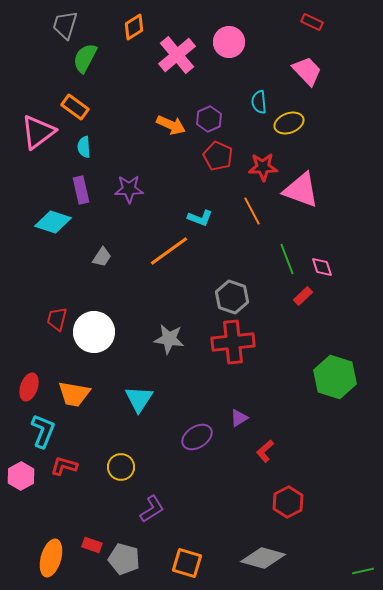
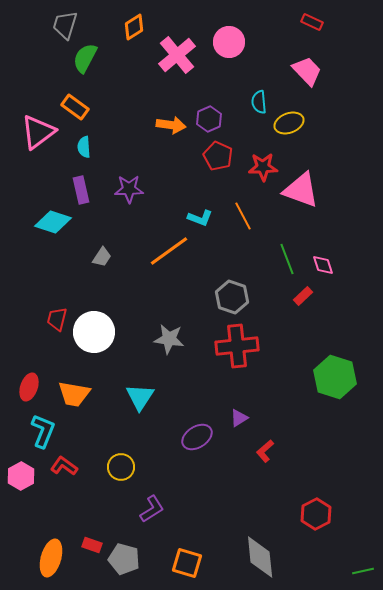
orange arrow at (171, 125): rotated 16 degrees counterclockwise
orange line at (252, 211): moved 9 px left, 5 px down
pink diamond at (322, 267): moved 1 px right, 2 px up
red cross at (233, 342): moved 4 px right, 4 px down
cyan triangle at (139, 399): moved 1 px right, 2 px up
red L-shape at (64, 466): rotated 20 degrees clockwise
red hexagon at (288, 502): moved 28 px right, 12 px down
gray diamond at (263, 558): moved 3 px left, 1 px up; rotated 69 degrees clockwise
